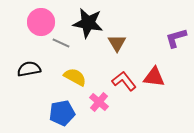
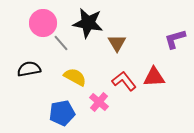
pink circle: moved 2 px right, 1 px down
purple L-shape: moved 1 px left, 1 px down
gray line: rotated 24 degrees clockwise
red triangle: rotated 10 degrees counterclockwise
